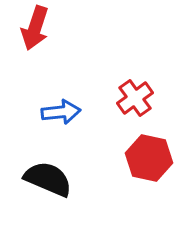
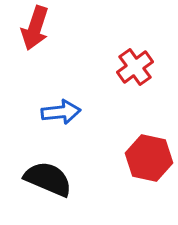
red cross: moved 31 px up
